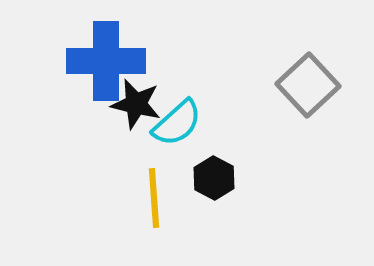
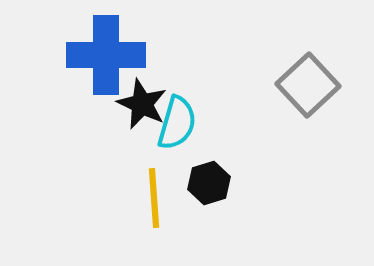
blue cross: moved 6 px up
black star: moved 6 px right; rotated 12 degrees clockwise
cyan semicircle: rotated 32 degrees counterclockwise
black hexagon: moved 5 px left, 5 px down; rotated 15 degrees clockwise
